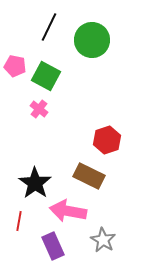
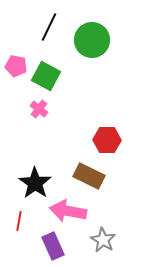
pink pentagon: moved 1 px right
red hexagon: rotated 20 degrees clockwise
